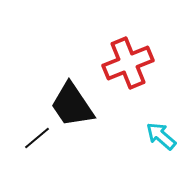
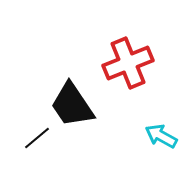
cyan arrow: rotated 12 degrees counterclockwise
